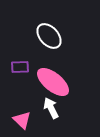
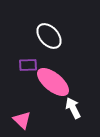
purple rectangle: moved 8 px right, 2 px up
white arrow: moved 22 px right
